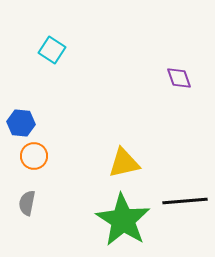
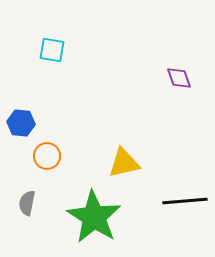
cyan square: rotated 24 degrees counterclockwise
orange circle: moved 13 px right
green star: moved 29 px left, 3 px up
